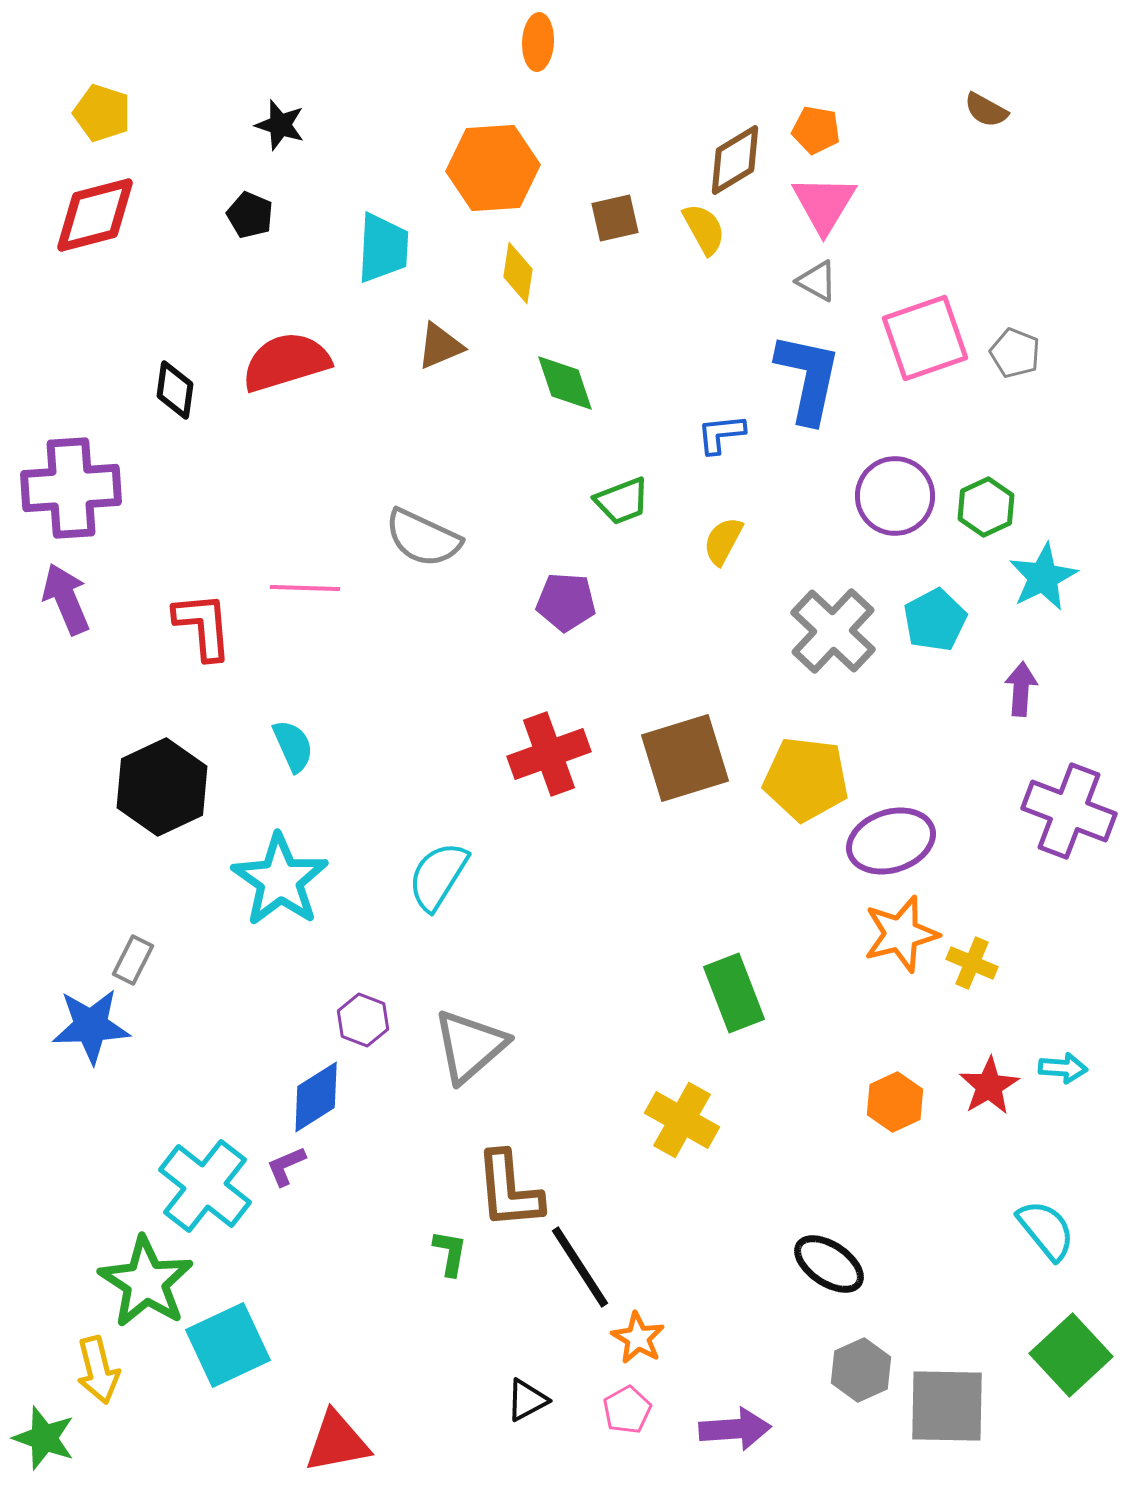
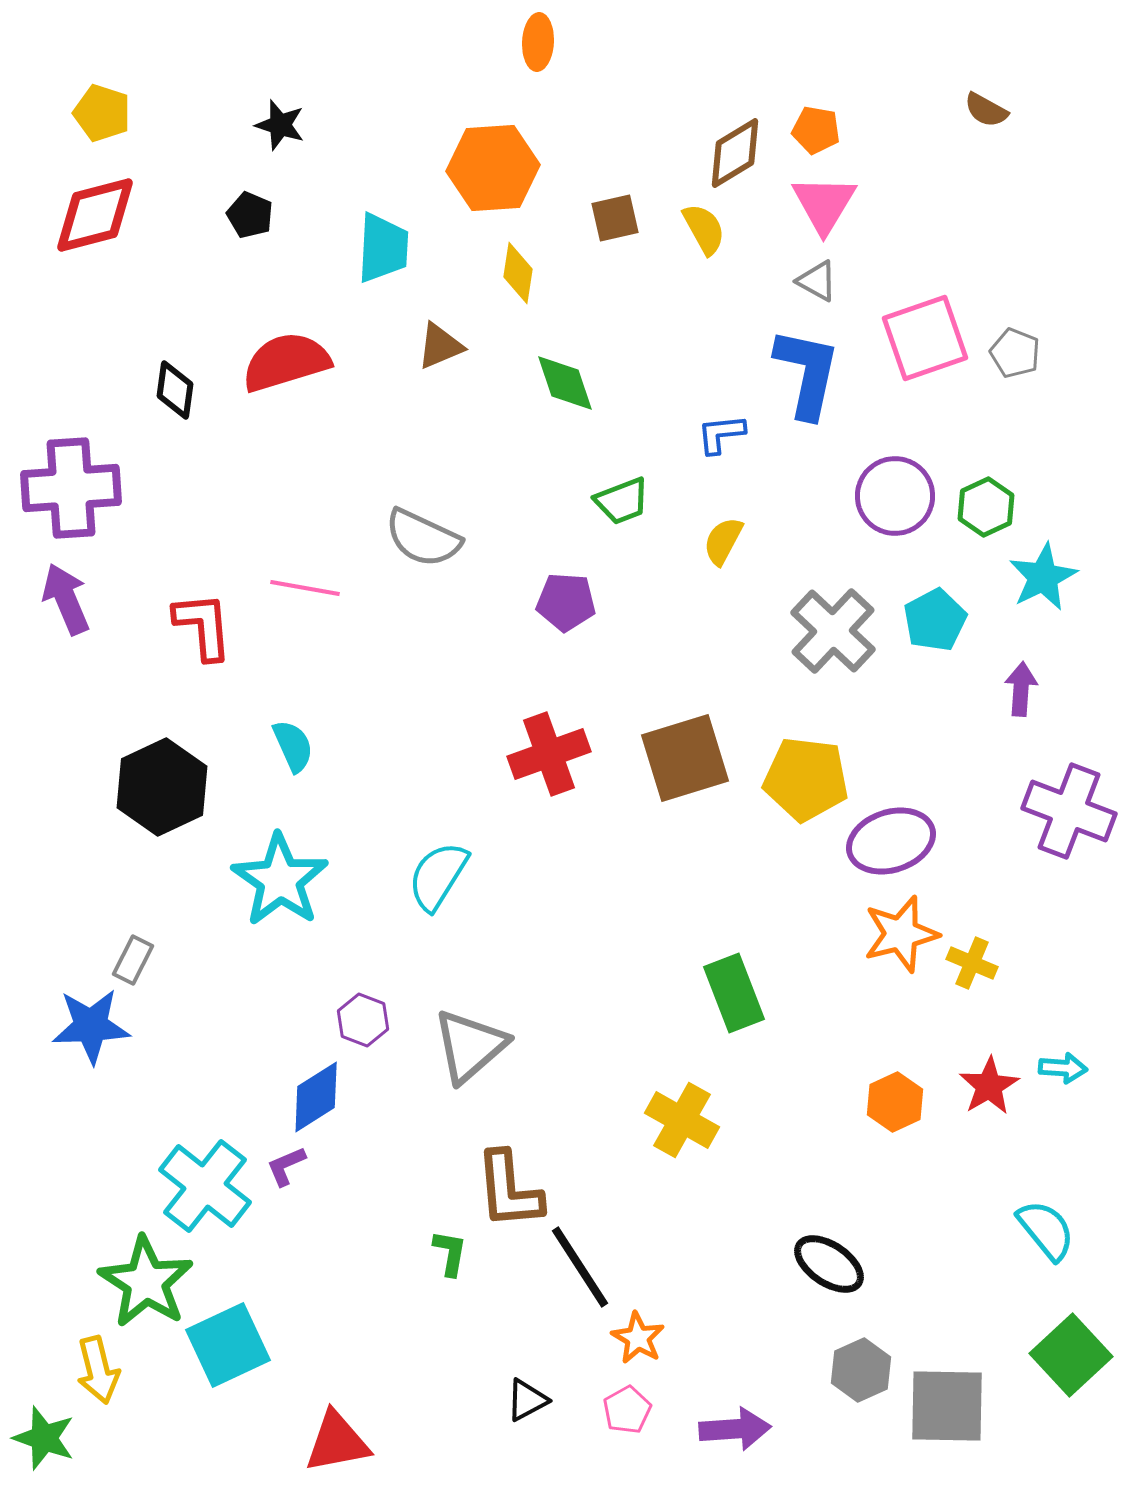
brown diamond at (735, 160): moved 7 px up
blue L-shape at (808, 378): moved 1 px left, 5 px up
pink line at (305, 588): rotated 8 degrees clockwise
